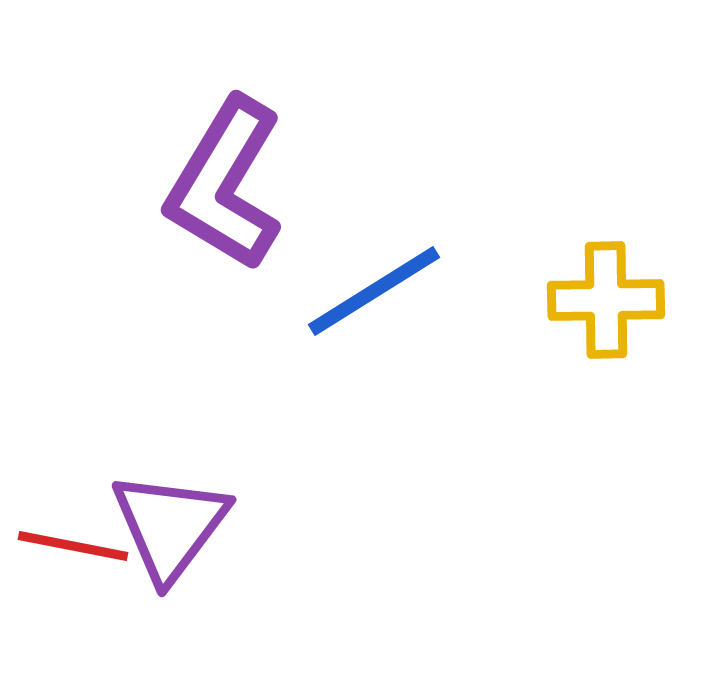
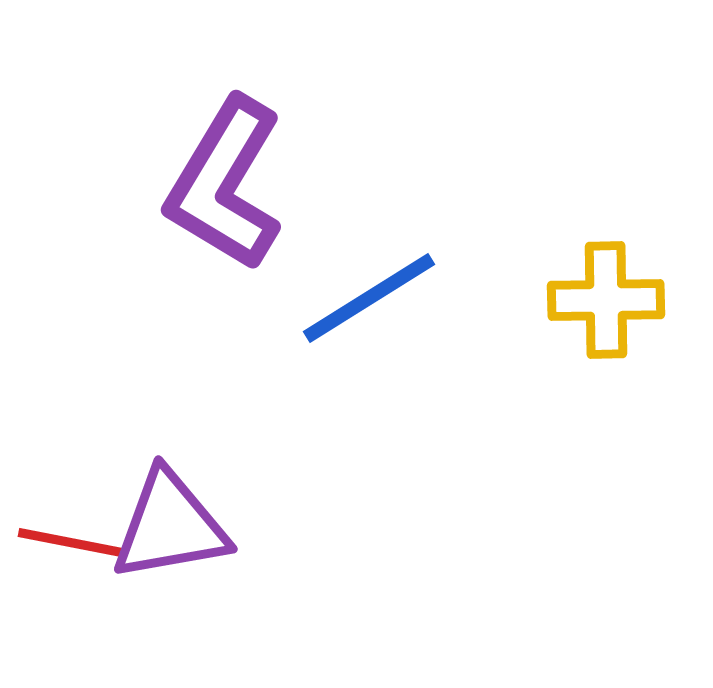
blue line: moved 5 px left, 7 px down
purple triangle: rotated 43 degrees clockwise
red line: moved 3 px up
